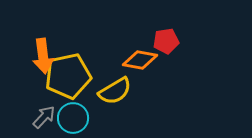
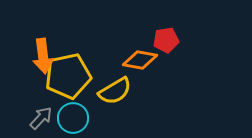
red pentagon: moved 1 px up
gray arrow: moved 3 px left, 1 px down
